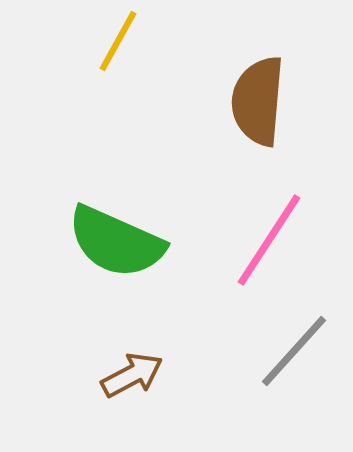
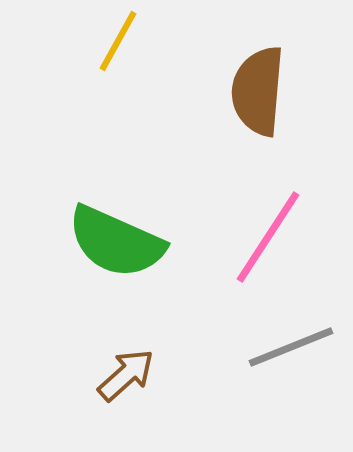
brown semicircle: moved 10 px up
pink line: moved 1 px left, 3 px up
gray line: moved 3 px left, 4 px up; rotated 26 degrees clockwise
brown arrow: moved 6 px left; rotated 14 degrees counterclockwise
